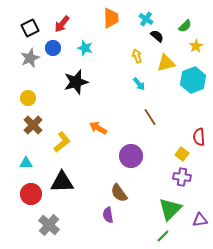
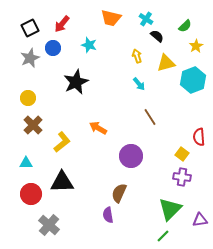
orange trapezoid: rotated 105 degrees clockwise
cyan star: moved 4 px right, 3 px up
black star: rotated 10 degrees counterclockwise
brown semicircle: rotated 60 degrees clockwise
